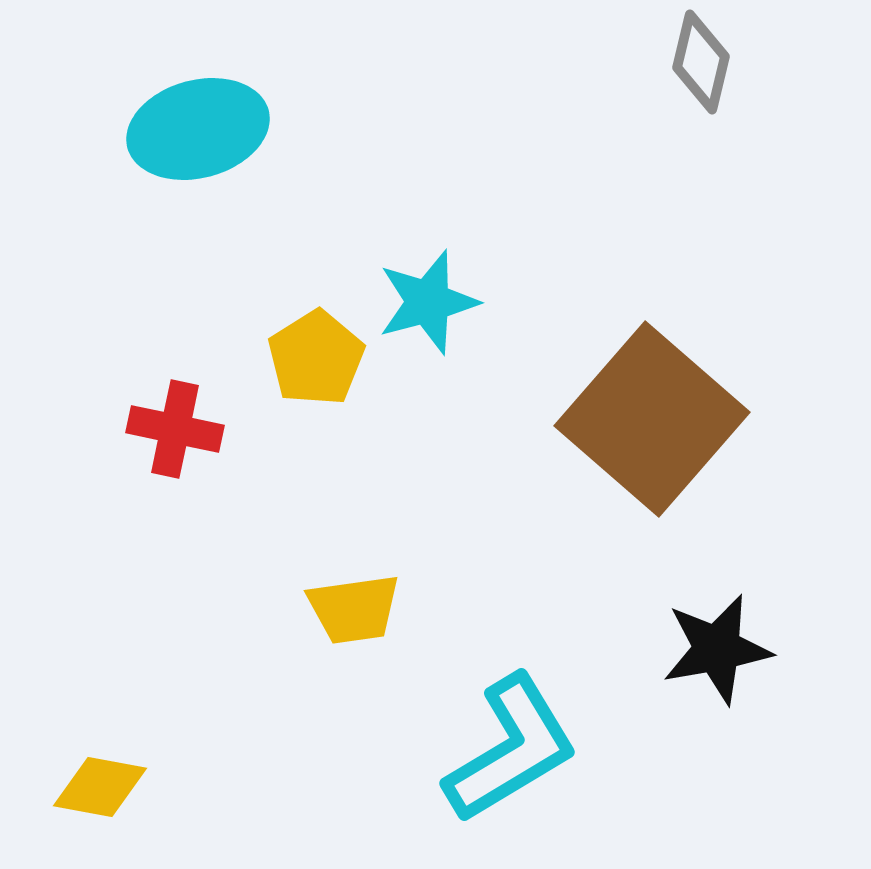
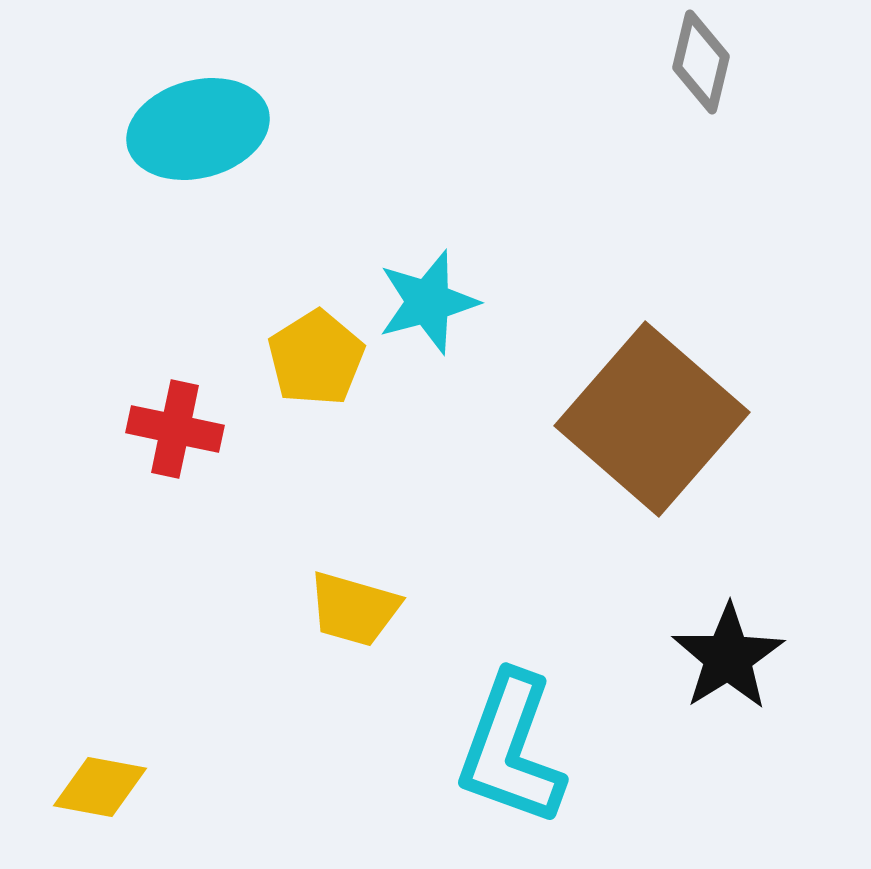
yellow trapezoid: rotated 24 degrees clockwise
black star: moved 11 px right, 8 px down; rotated 22 degrees counterclockwise
cyan L-shape: rotated 141 degrees clockwise
